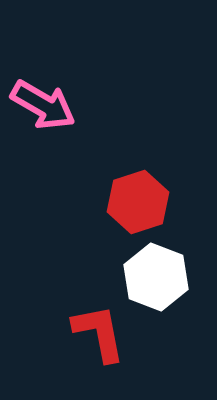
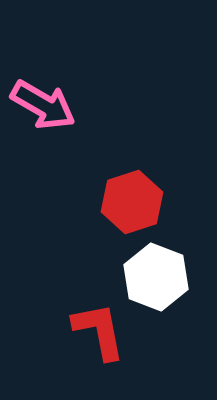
red hexagon: moved 6 px left
red L-shape: moved 2 px up
